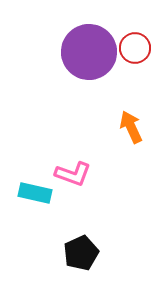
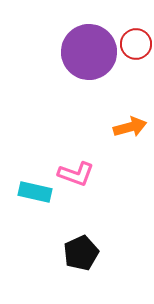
red circle: moved 1 px right, 4 px up
orange arrow: moved 1 px left; rotated 100 degrees clockwise
pink L-shape: moved 3 px right
cyan rectangle: moved 1 px up
